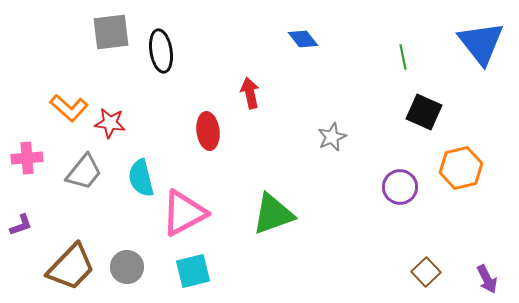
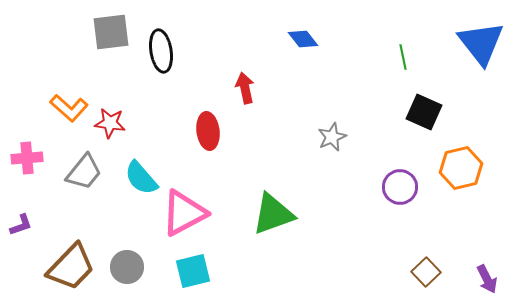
red arrow: moved 5 px left, 5 px up
cyan semicircle: rotated 27 degrees counterclockwise
